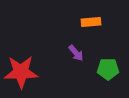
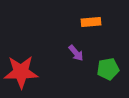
green pentagon: rotated 10 degrees counterclockwise
